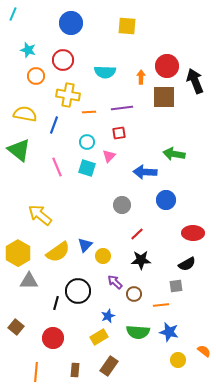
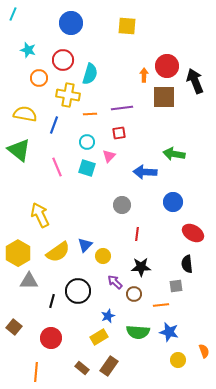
cyan semicircle at (105, 72): moved 15 px left, 2 px down; rotated 75 degrees counterclockwise
orange circle at (36, 76): moved 3 px right, 2 px down
orange arrow at (141, 77): moved 3 px right, 2 px up
orange line at (89, 112): moved 1 px right, 2 px down
blue circle at (166, 200): moved 7 px right, 2 px down
yellow arrow at (40, 215): rotated 25 degrees clockwise
red ellipse at (193, 233): rotated 30 degrees clockwise
red line at (137, 234): rotated 40 degrees counterclockwise
black star at (141, 260): moved 7 px down
black semicircle at (187, 264): rotated 114 degrees clockwise
black line at (56, 303): moved 4 px left, 2 px up
brown square at (16, 327): moved 2 px left
red circle at (53, 338): moved 2 px left
orange semicircle at (204, 351): rotated 32 degrees clockwise
brown rectangle at (75, 370): moved 7 px right, 2 px up; rotated 56 degrees counterclockwise
